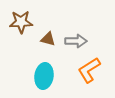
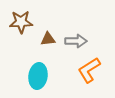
brown triangle: rotated 21 degrees counterclockwise
cyan ellipse: moved 6 px left
